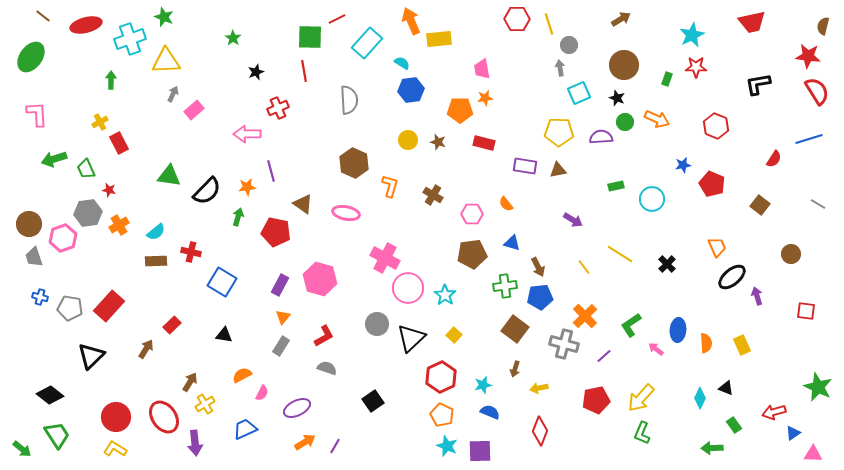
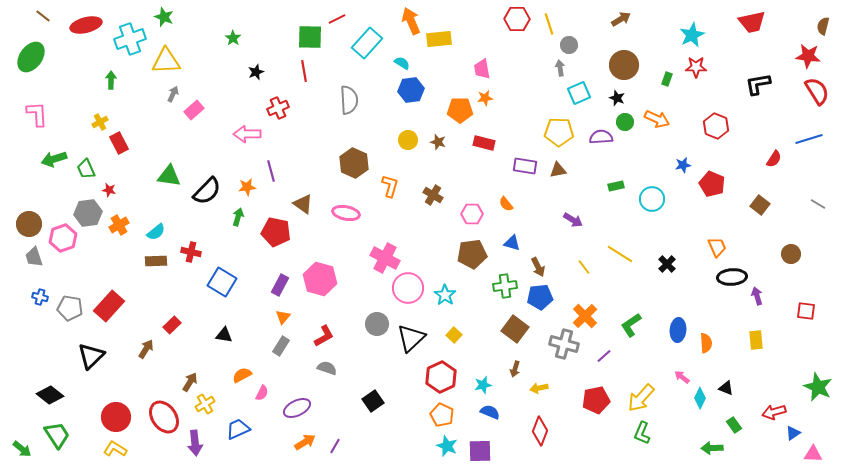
black ellipse at (732, 277): rotated 36 degrees clockwise
yellow rectangle at (742, 345): moved 14 px right, 5 px up; rotated 18 degrees clockwise
pink arrow at (656, 349): moved 26 px right, 28 px down
blue trapezoid at (245, 429): moved 7 px left
